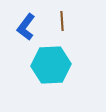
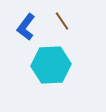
brown line: rotated 30 degrees counterclockwise
